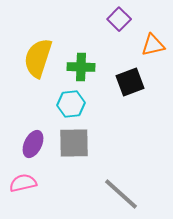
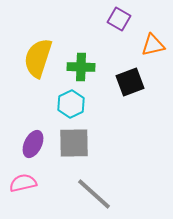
purple square: rotated 15 degrees counterclockwise
cyan hexagon: rotated 20 degrees counterclockwise
gray line: moved 27 px left
